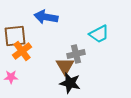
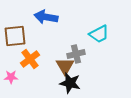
orange cross: moved 8 px right, 8 px down
